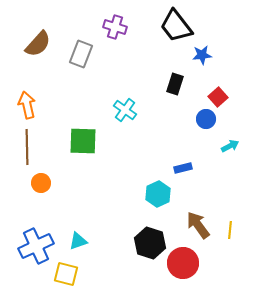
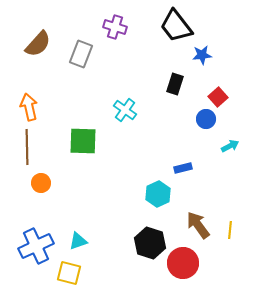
orange arrow: moved 2 px right, 2 px down
yellow square: moved 3 px right, 1 px up
